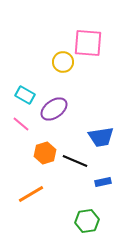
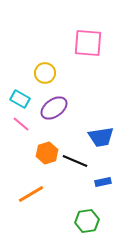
yellow circle: moved 18 px left, 11 px down
cyan rectangle: moved 5 px left, 4 px down
purple ellipse: moved 1 px up
orange hexagon: moved 2 px right
